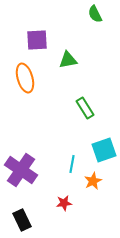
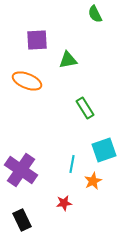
orange ellipse: moved 2 px right, 3 px down; rotated 52 degrees counterclockwise
